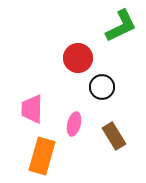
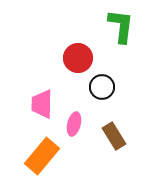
green L-shape: rotated 57 degrees counterclockwise
pink trapezoid: moved 10 px right, 5 px up
orange rectangle: rotated 24 degrees clockwise
